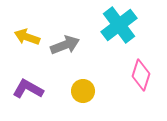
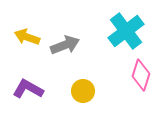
cyan cross: moved 7 px right, 6 px down
